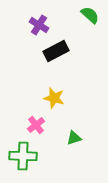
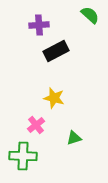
purple cross: rotated 36 degrees counterclockwise
